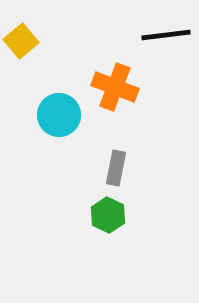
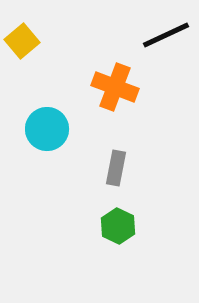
black line: rotated 18 degrees counterclockwise
yellow square: moved 1 px right
cyan circle: moved 12 px left, 14 px down
green hexagon: moved 10 px right, 11 px down
